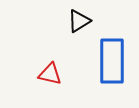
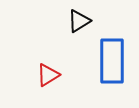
red triangle: moved 2 px left, 1 px down; rotated 45 degrees counterclockwise
